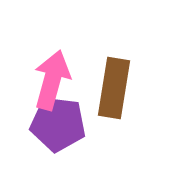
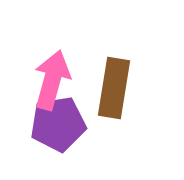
purple pentagon: rotated 16 degrees counterclockwise
